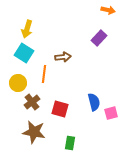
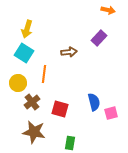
brown arrow: moved 6 px right, 5 px up
